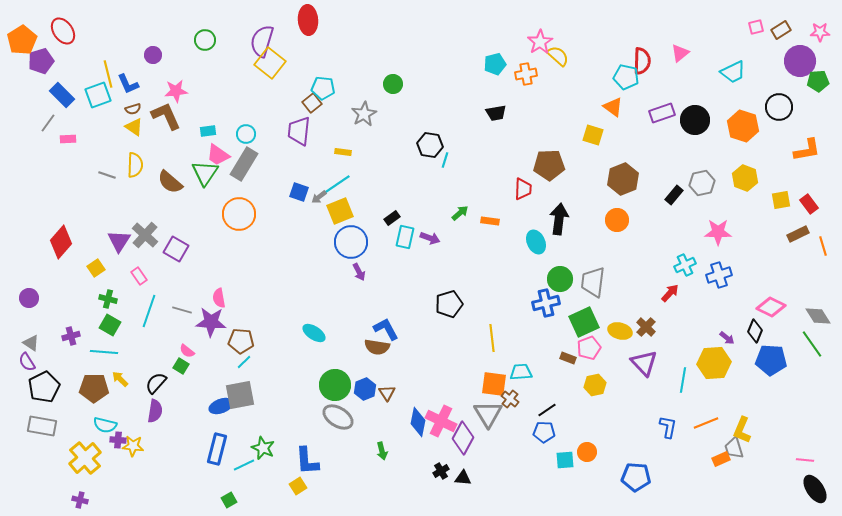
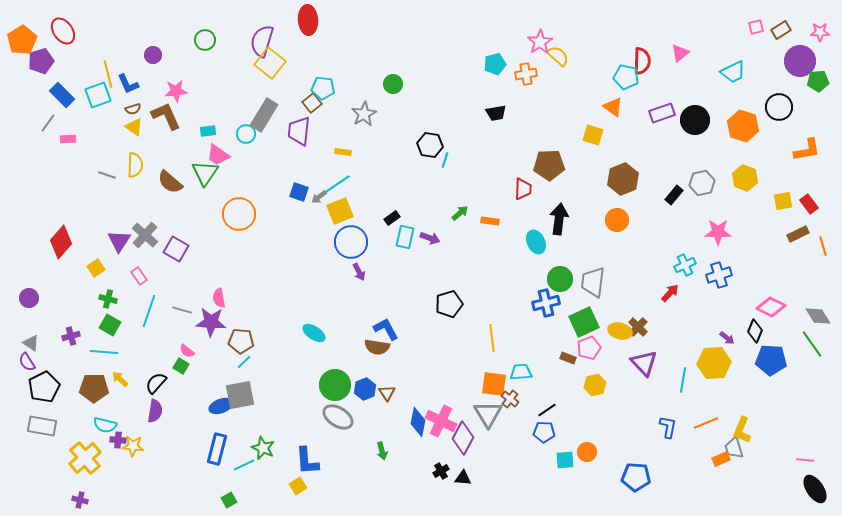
gray rectangle at (244, 164): moved 20 px right, 49 px up
yellow square at (781, 200): moved 2 px right, 1 px down
brown cross at (646, 327): moved 8 px left
